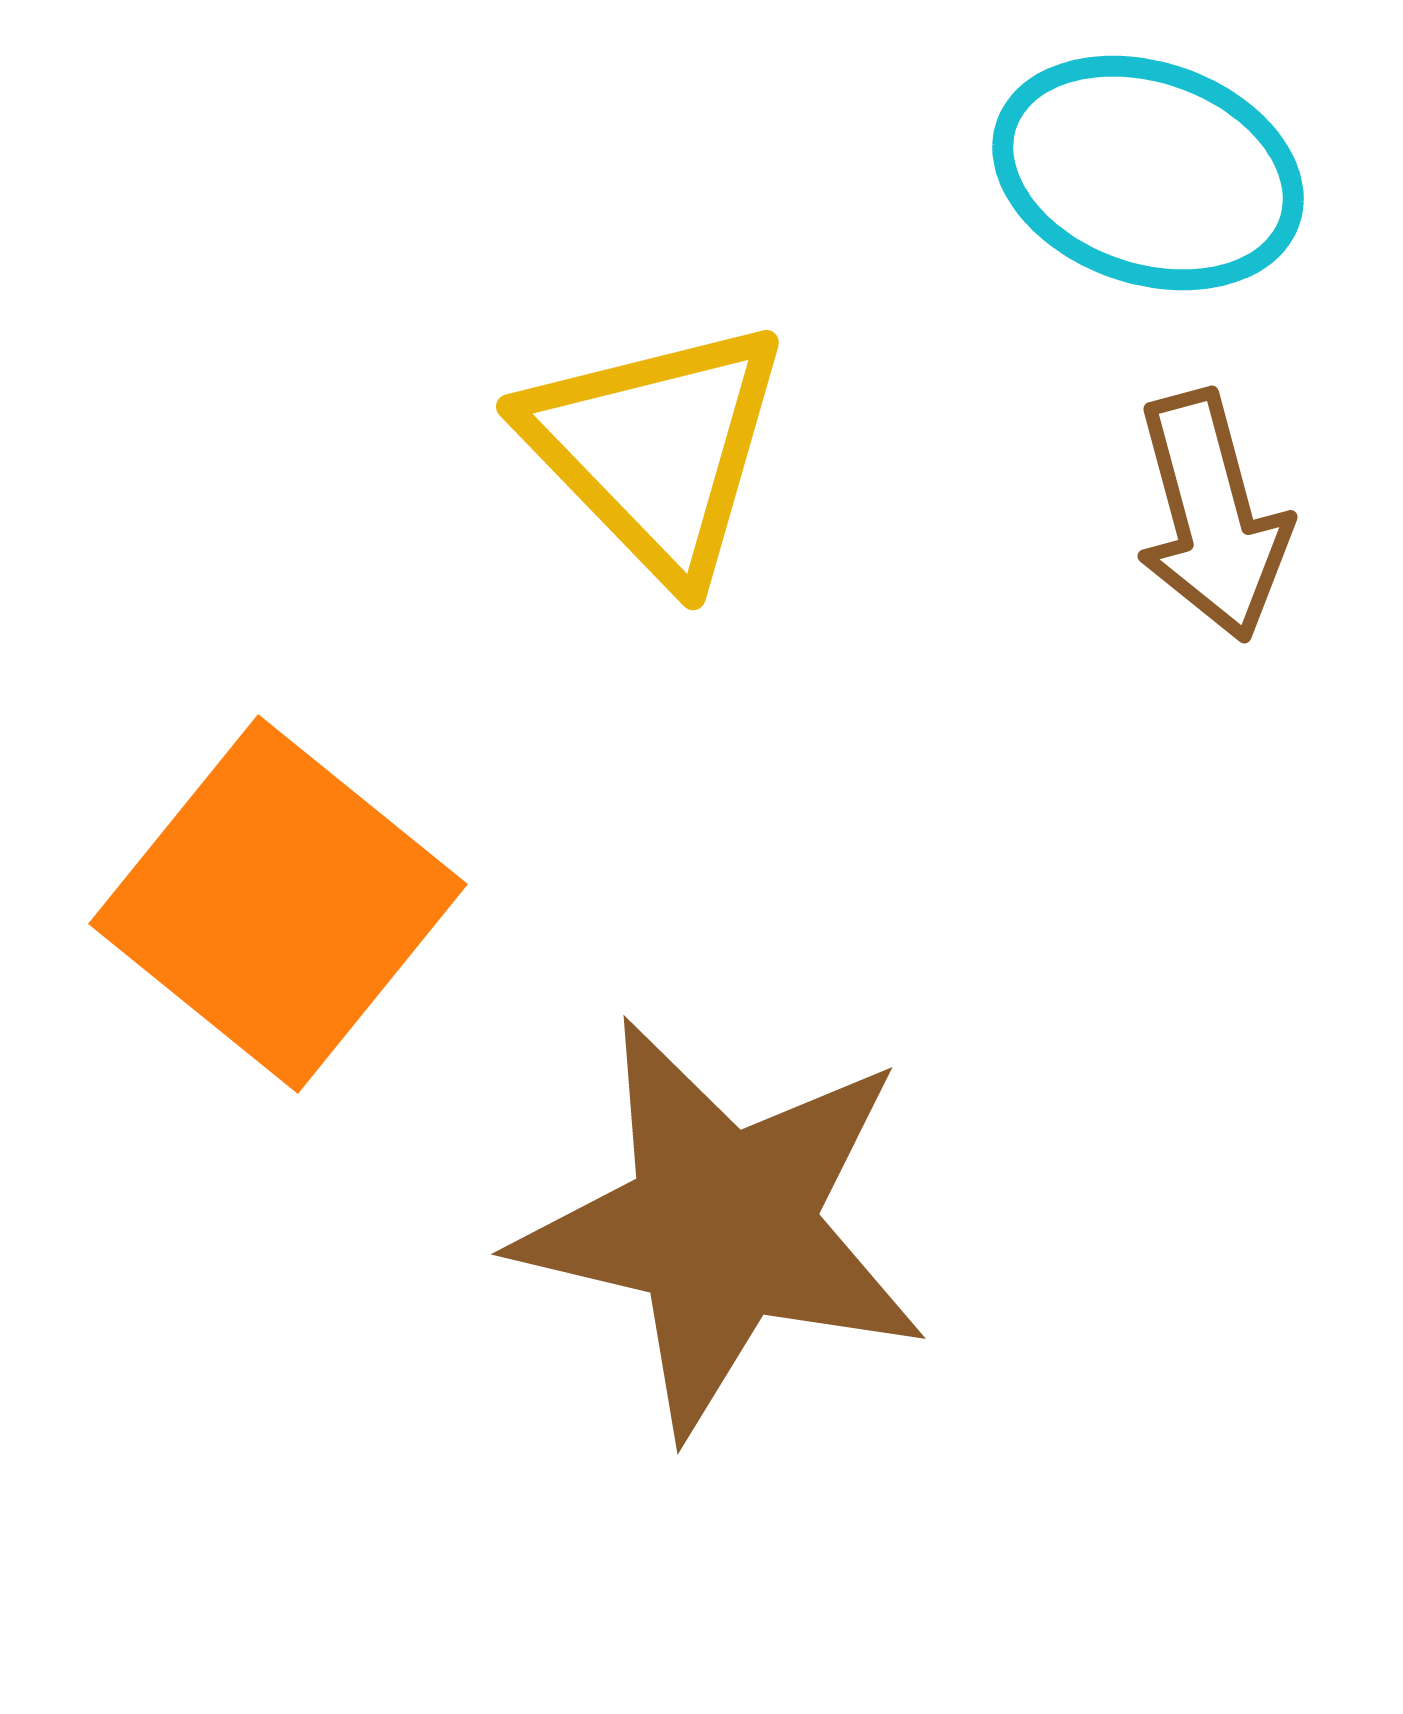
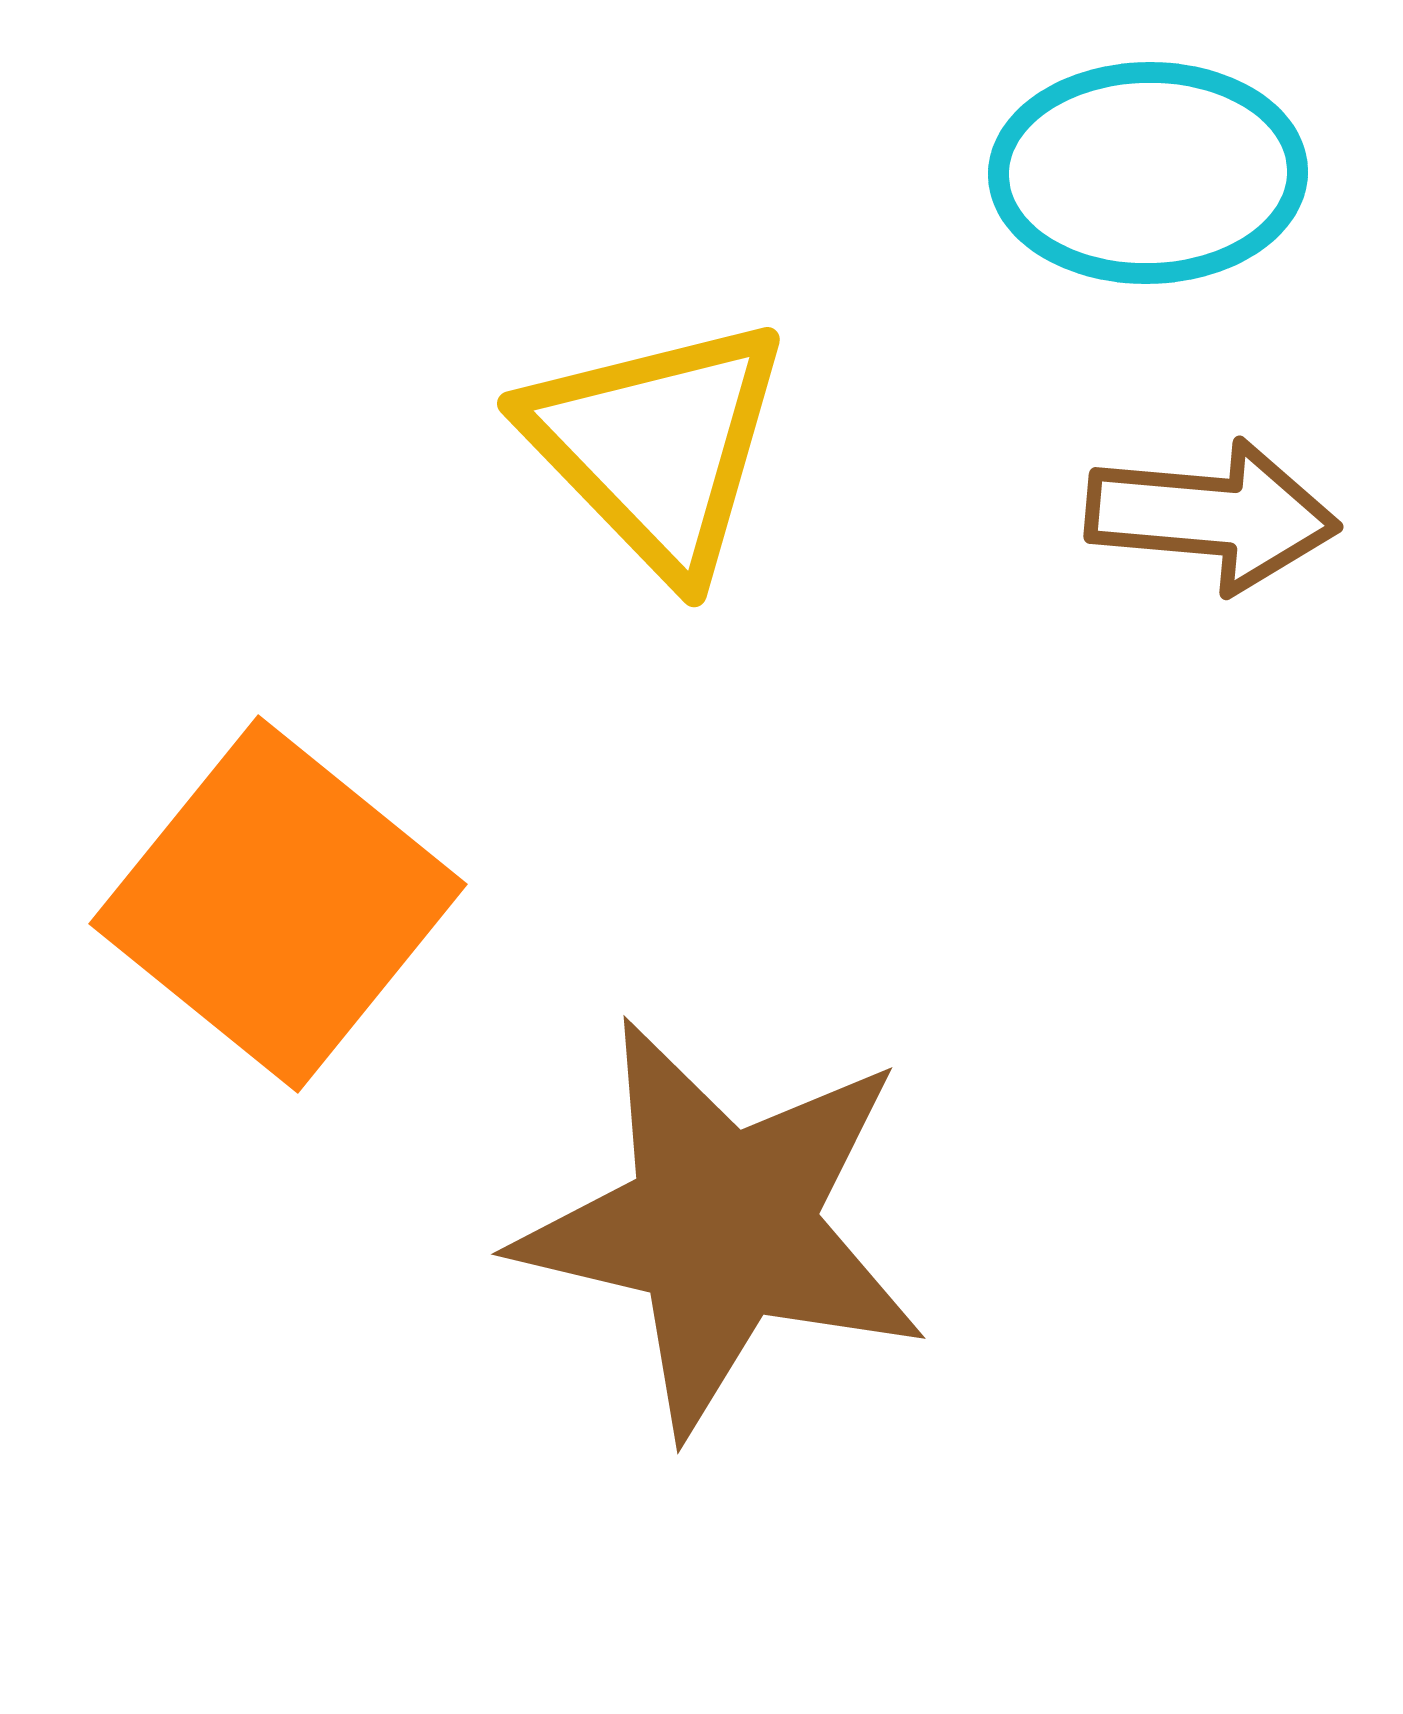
cyan ellipse: rotated 20 degrees counterclockwise
yellow triangle: moved 1 px right, 3 px up
brown arrow: rotated 70 degrees counterclockwise
